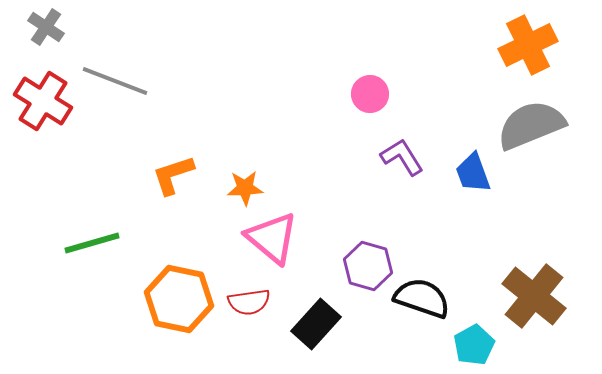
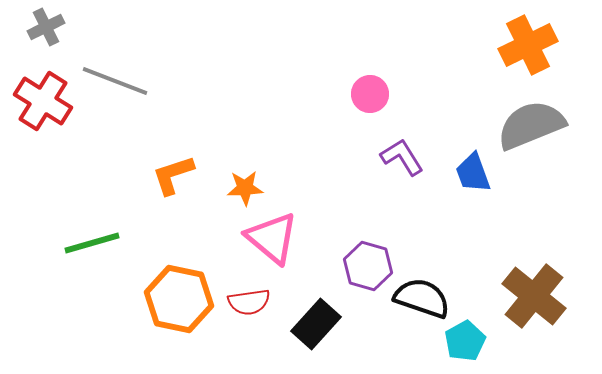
gray cross: rotated 30 degrees clockwise
cyan pentagon: moved 9 px left, 4 px up
